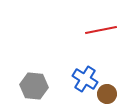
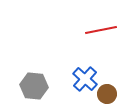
blue cross: rotated 10 degrees clockwise
